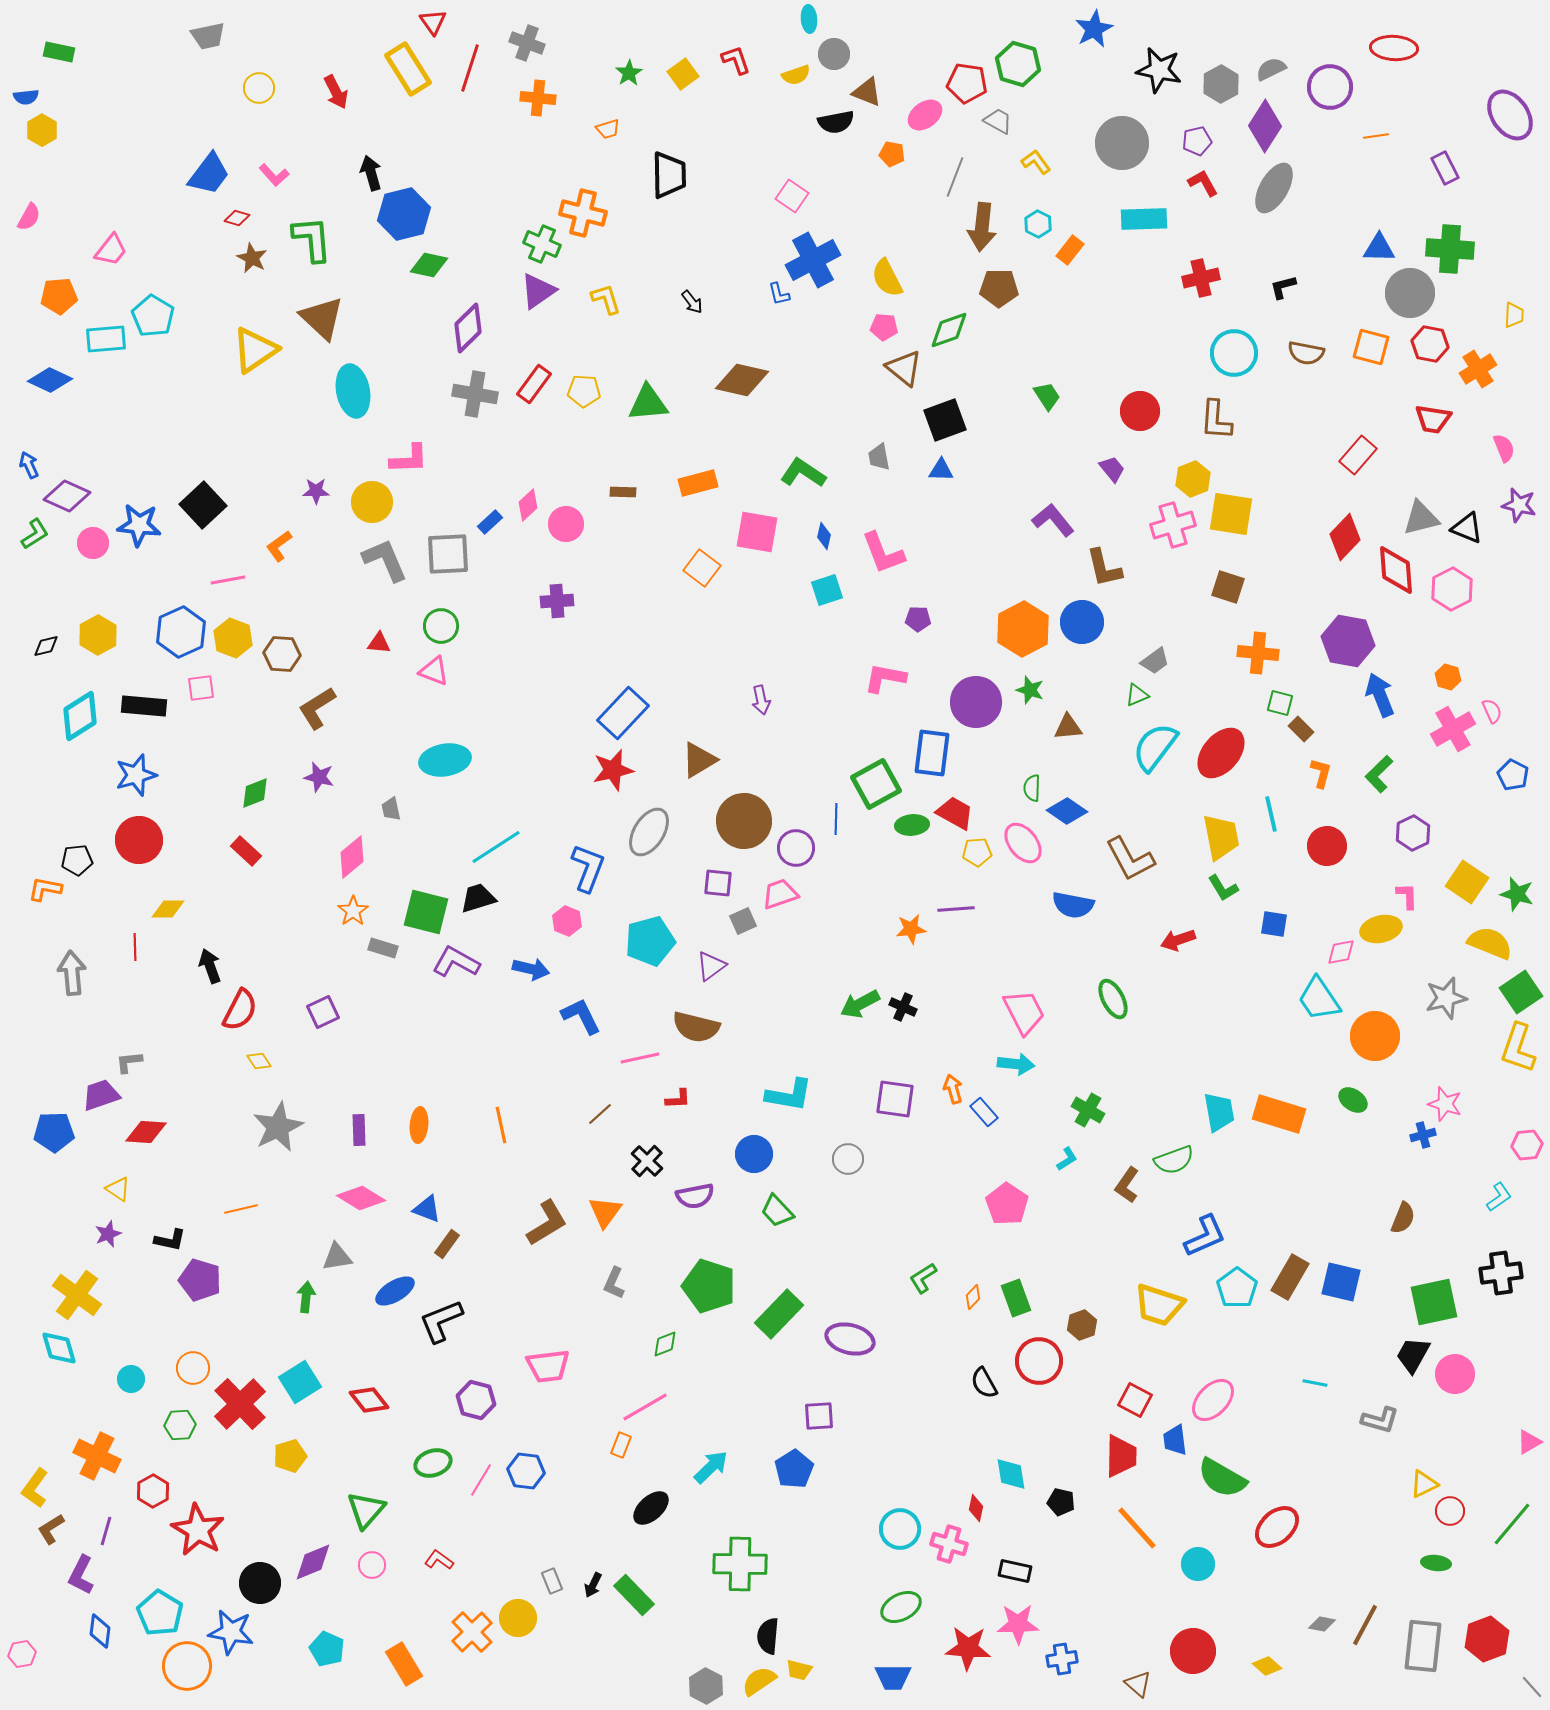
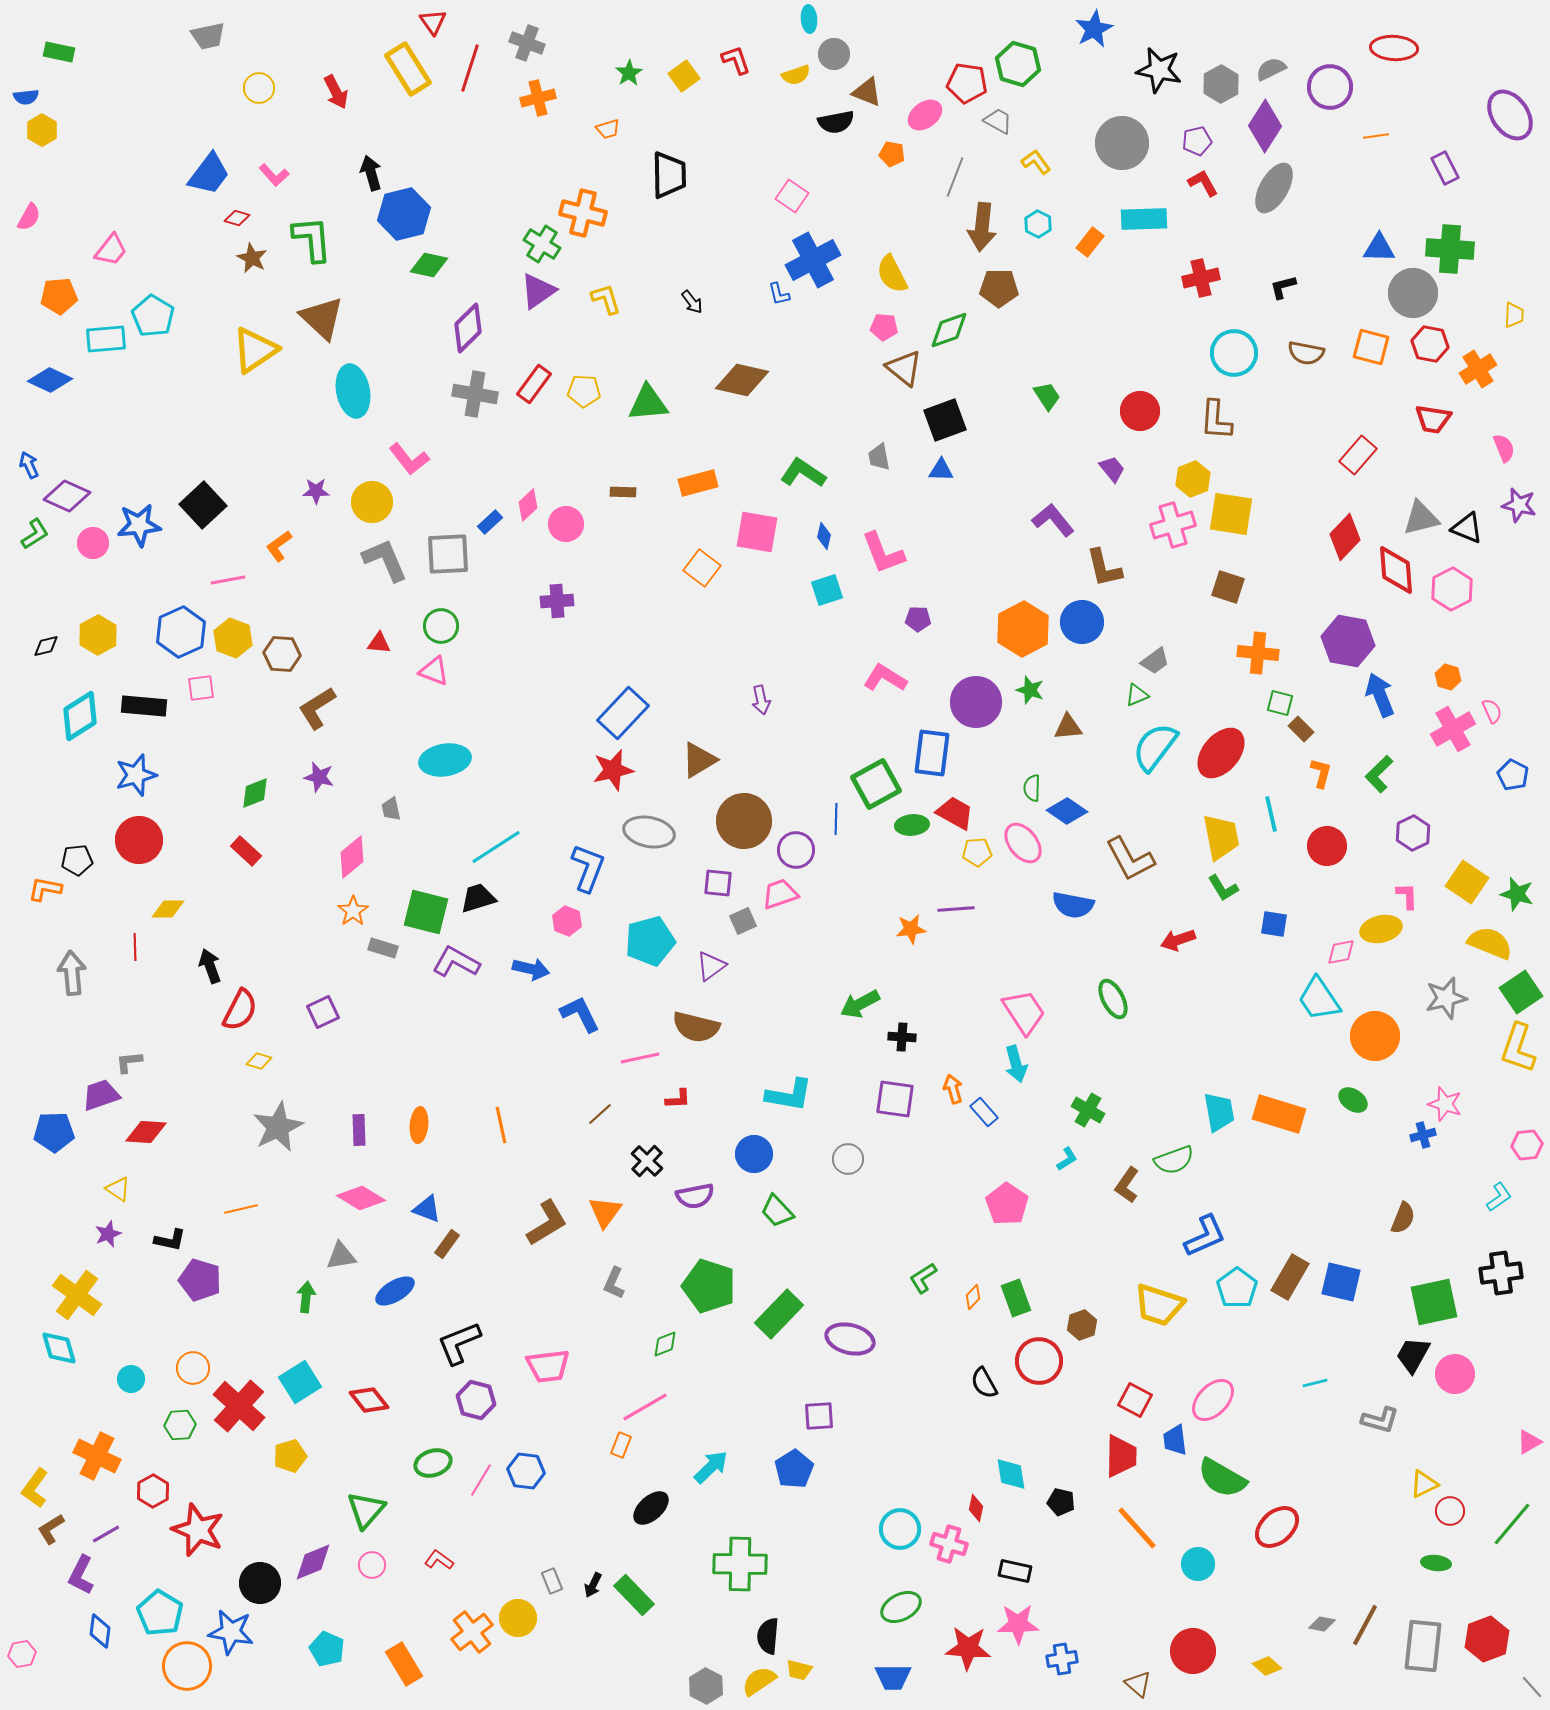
yellow square at (683, 74): moved 1 px right, 2 px down
orange cross at (538, 98): rotated 20 degrees counterclockwise
green cross at (542, 244): rotated 9 degrees clockwise
orange rectangle at (1070, 250): moved 20 px right, 8 px up
yellow semicircle at (887, 278): moved 5 px right, 4 px up
gray circle at (1410, 293): moved 3 px right
pink L-shape at (409, 459): rotated 54 degrees clockwise
blue star at (139, 525): rotated 12 degrees counterclockwise
pink L-shape at (885, 678): rotated 21 degrees clockwise
gray ellipse at (649, 832): rotated 69 degrees clockwise
purple circle at (796, 848): moved 2 px down
black cross at (903, 1007): moved 1 px left, 30 px down; rotated 20 degrees counterclockwise
pink trapezoid at (1024, 1012): rotated 6 degrees counterclockwise
blue L-shape at (581, 1016): moved 1 px left, 2 px up
yellow diamond at (259, 1061): rotated 40 degrees counterclockwise
cyan arrow at (1016, 1064): rotated 69 degrees clockwise
gray triangle at (337, 1257): moved 4 px right, 1 px up
black L-shape at (441, 1321): moved 18 px right, 22 px down
cyan line at (1315, 1383): rotated 25 degrees counterclockwise
red cross at (240, 1404): moved 1 px left, 2 px down; rotated 4 degrees counterclockwise
red star at (198, 1530): rotated 8 degrees counterclockwise
purple line at (106, 1531): moved 3 px down; rotated 44 degrees clockwise
orange cross at (472, 1632): rotated 6 degrees clockwise
